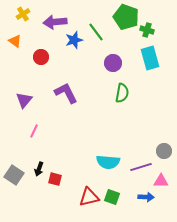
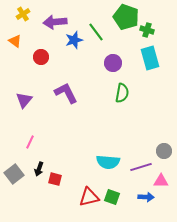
pink line: moved 4 px left, 11 px down
gray square: moved 1 px up; rotated 18 degrees clockwise
